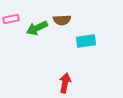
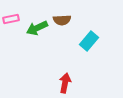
cyan rectangle: moved 3 px right; rotated 42 degrees counterclockwise
